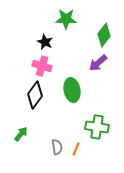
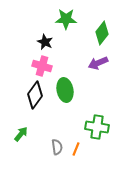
green diamond: moved 2 px left, 2 px up
purple arrow: rotated 18 degrees clockwise
green ellipse: moved 7 px left
